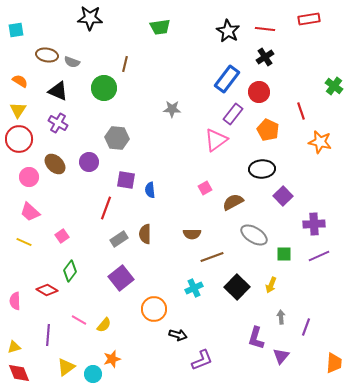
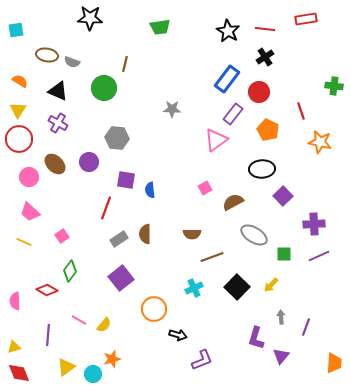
red rectangle at (309, 19): moved 3 px left
green cross at (334, 86): rotated 30 degrees counterclockwise
yellow arrow at (271, 285): rotated 21 degrees clockwise
